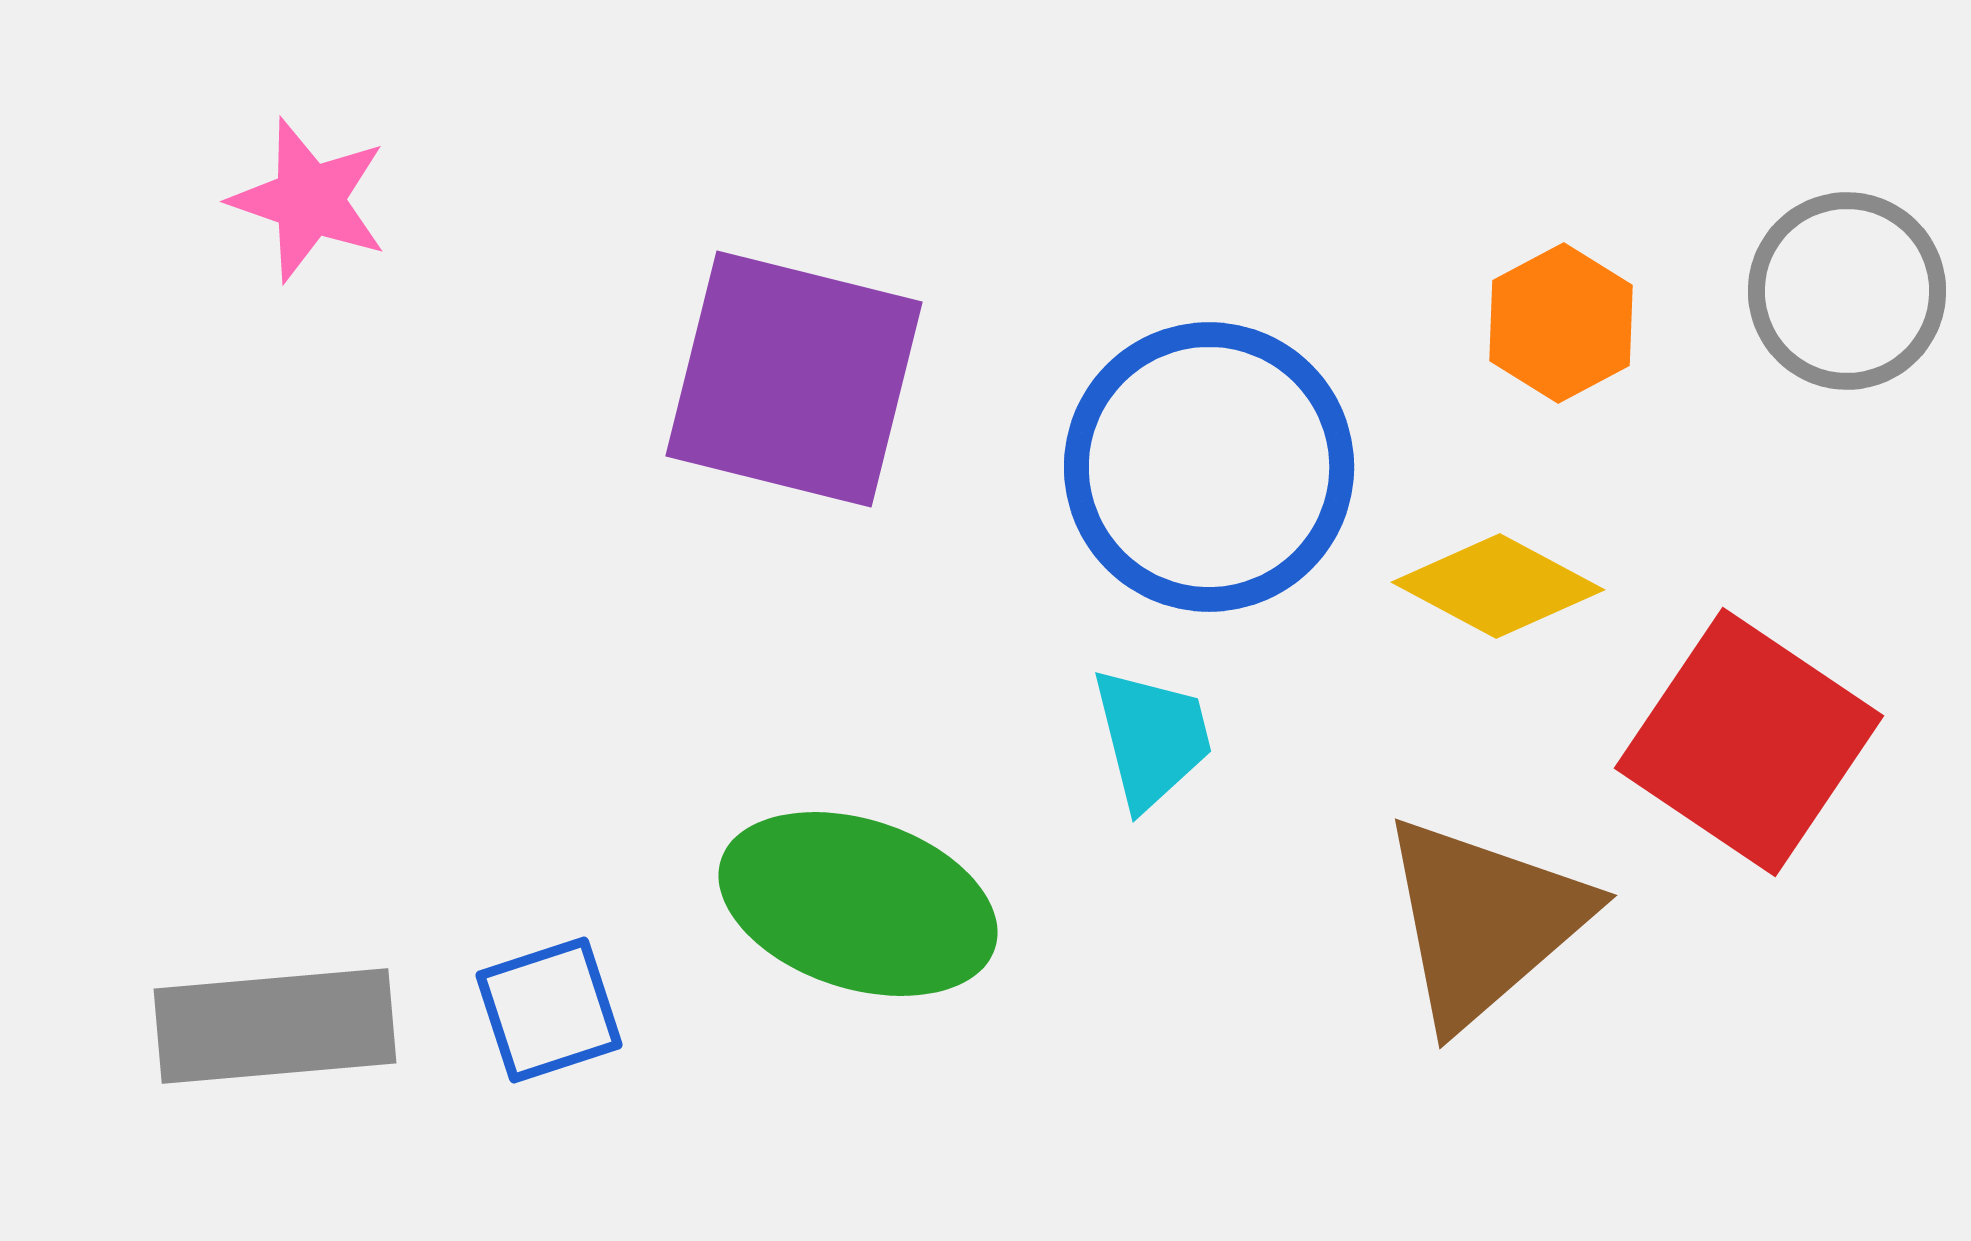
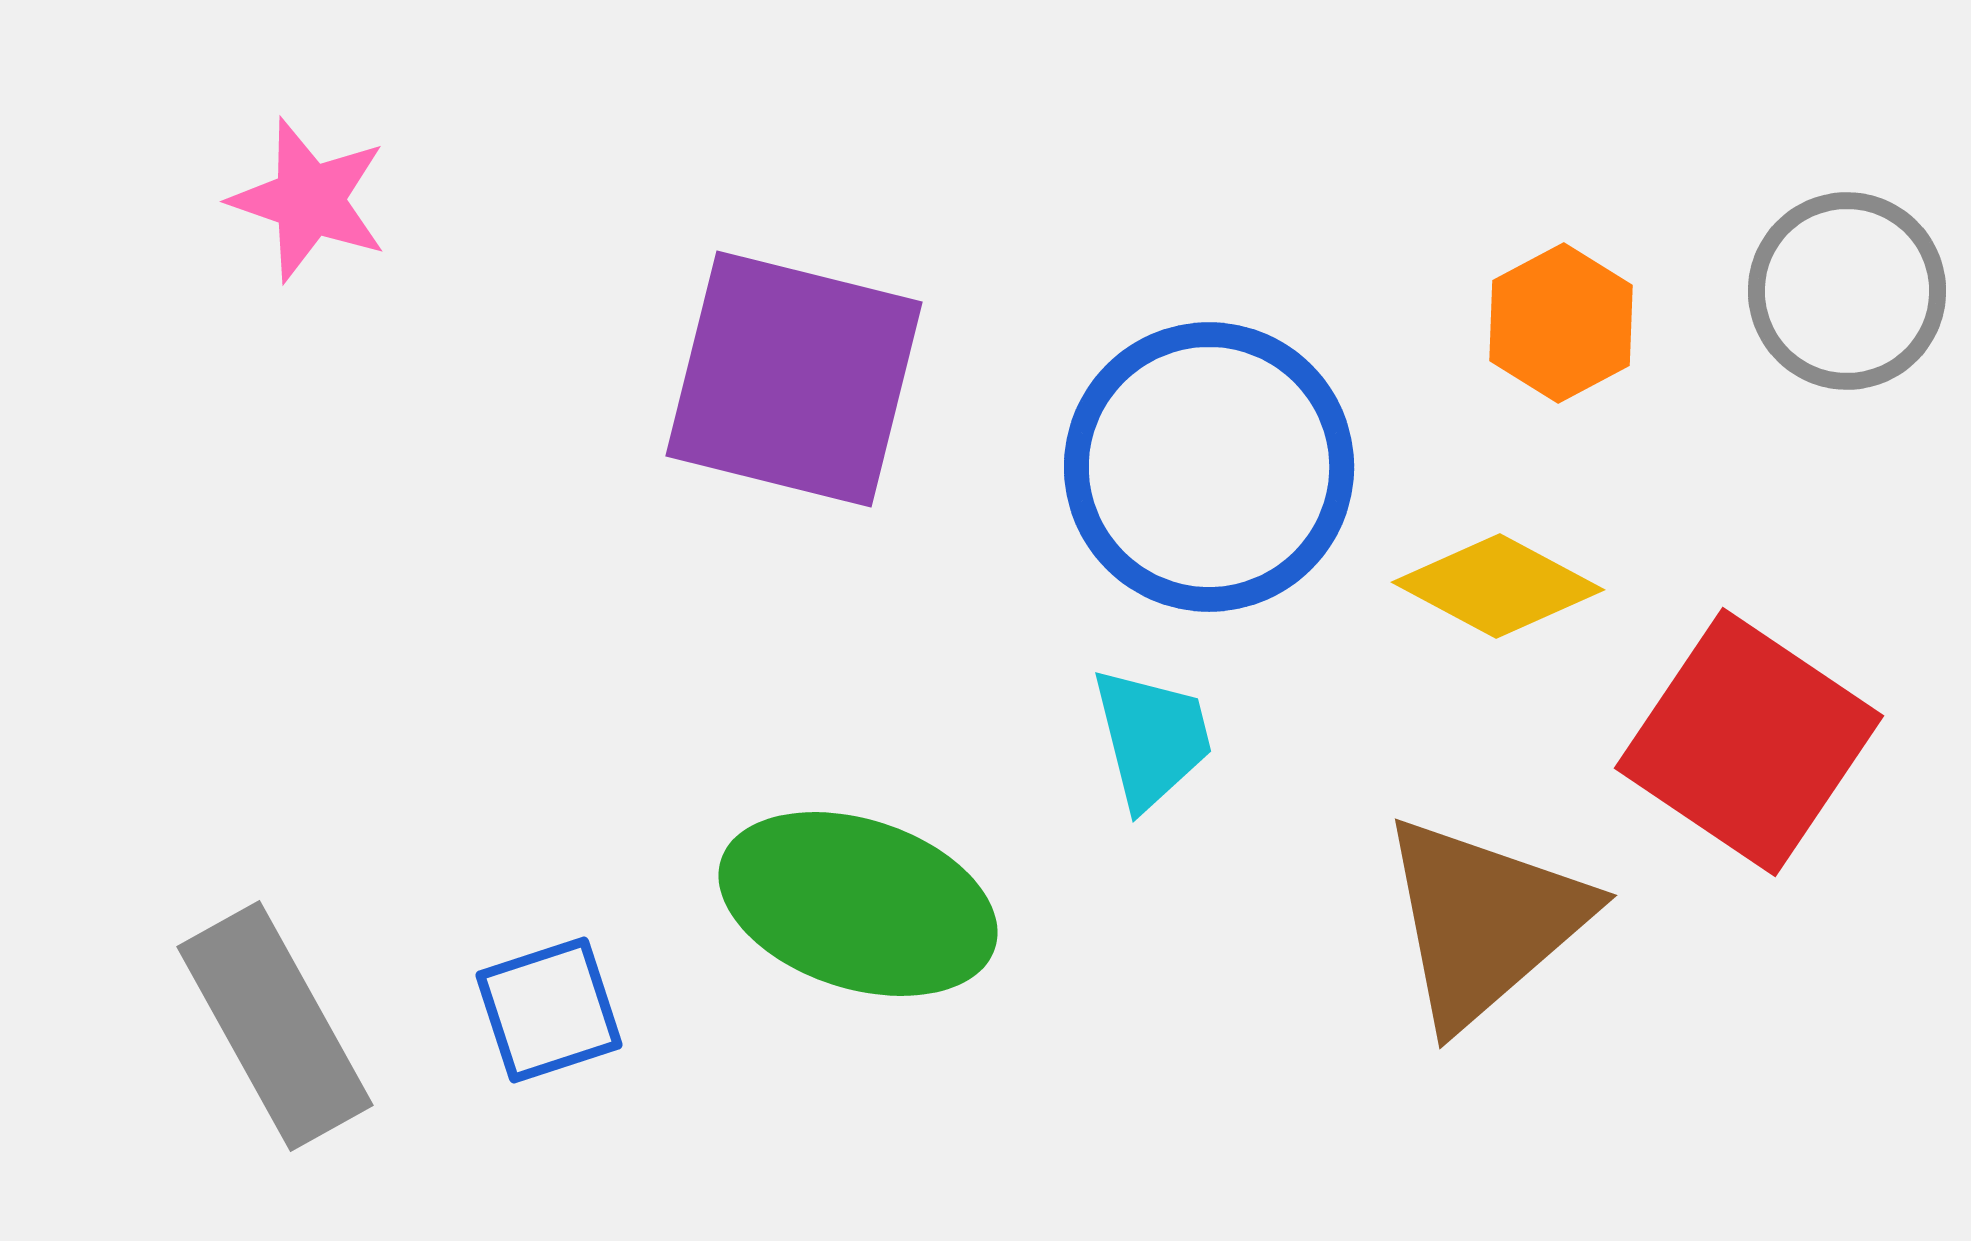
gray rectangle: rotated 66 degrees clockwise
